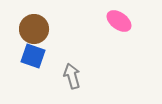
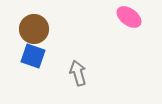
pink ellipse: moved 10 px right, 4 px up
gray arrow: moved 6 px right, 3 px up
